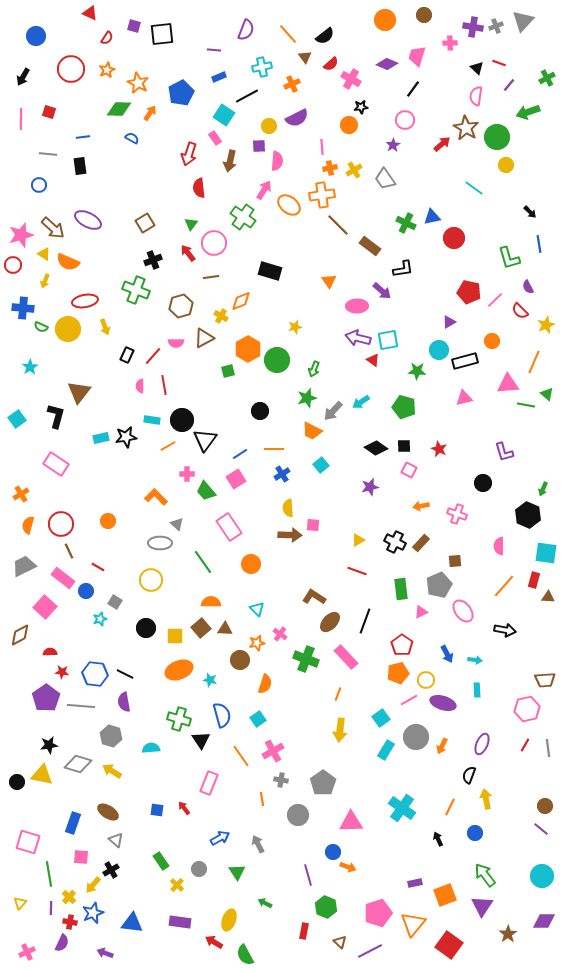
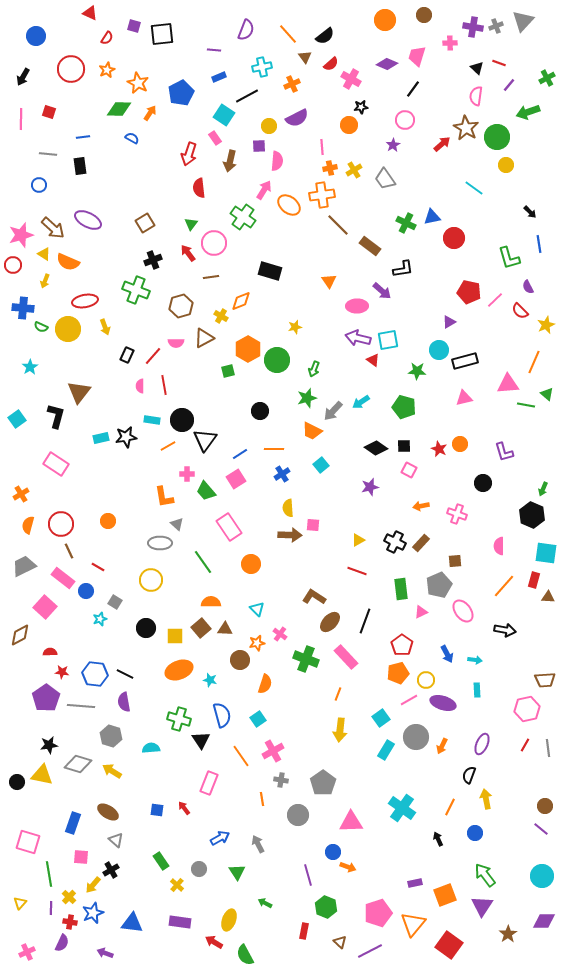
orange circle at (492, 341): moved 32 px left, 103 px down
orange L-shape at (156, 497): moved 8 px right; rotated 145 degrees counterclockwise
black hexagon at (528, 515): moved 4 px right
